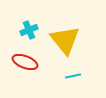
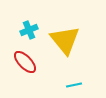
red ellipse: rotated 25 degrees clockwise
cyan line: moved 1 px right, 9 px down
